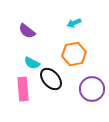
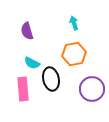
cyan arrow: rotated 96 degrees clockwise
purple semicircle: rotated 36 degrees clockwise
black ellipse: rotated 30 degrees clockwise
